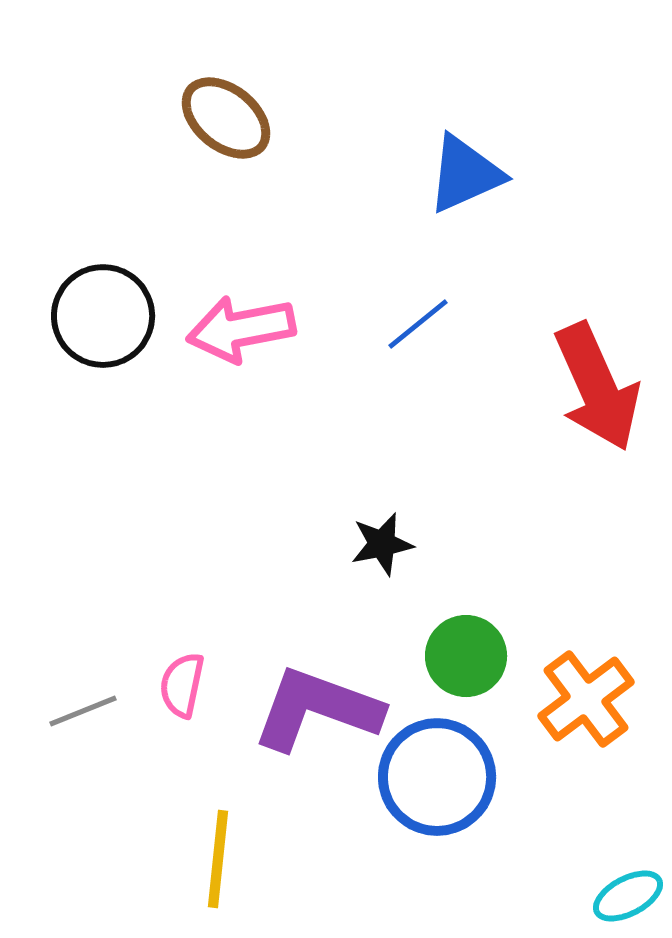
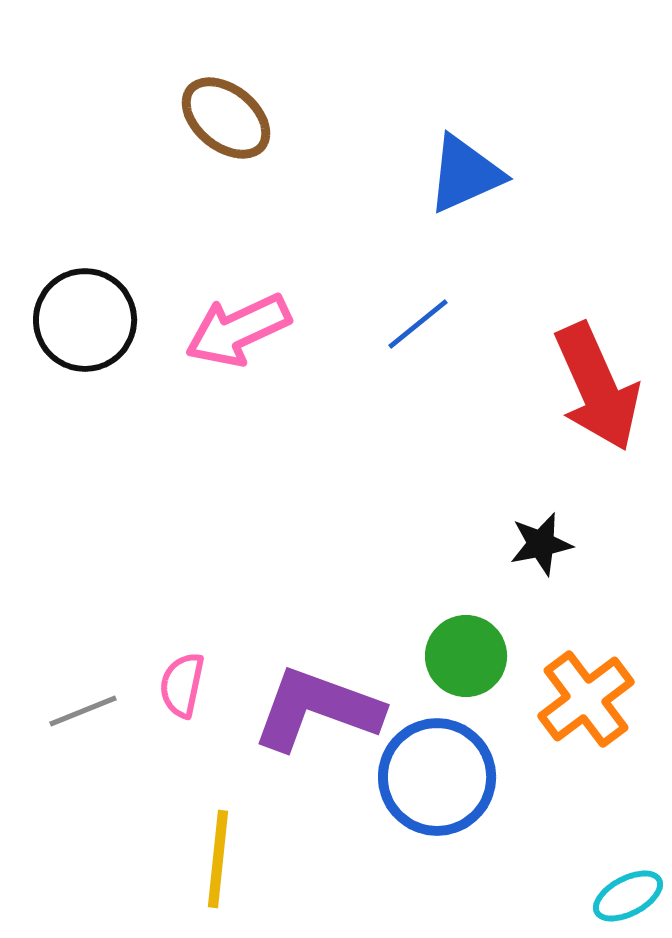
black circle: moved 18 px left, 4 px down
pink arrow: moved 3 px left, 1 px down; rotated 14 degrees counterclockwise
black star: moved 159 px right
